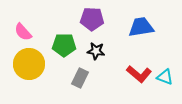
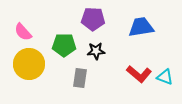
purple pentagon: moved 1 px right
black star: rotated 12 degrees counterclockwise
gray rectangle: rotated 18 degrees counterclockwise
